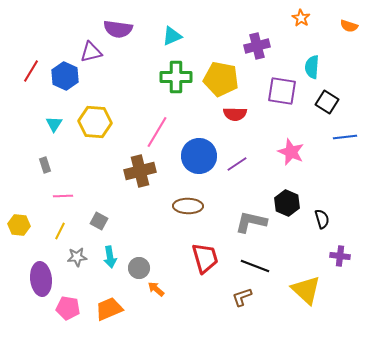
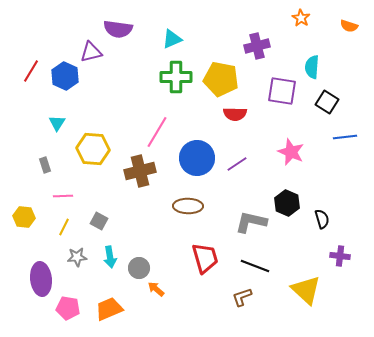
cyan triangle at (172, 36): moved 3 px down
yellow hexagon at (95, 122): moved 2 px left, 27 px down
cyan triangle at (54, 124): moved 3 px right, 1 px up
blue circle at (199, 156): moved 2 px left, 2 px down
yellow hexagon at (19, 225): moved 5 px right, 8 px up
yellow line at (60, 231): moved 4 px right, 4 px up
